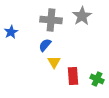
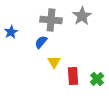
blue semicircle: moved 4 px left, 3 px up
green cross: rotated 24 degrees clockwise
